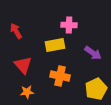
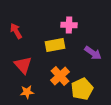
orange cross: rotated 36 degrees clockwise
yellow pentagon: moved 14 px left
